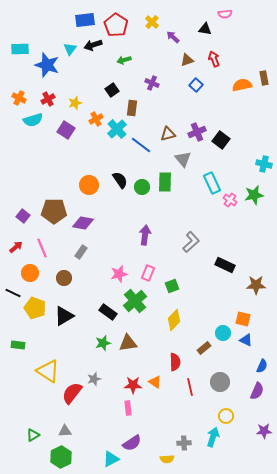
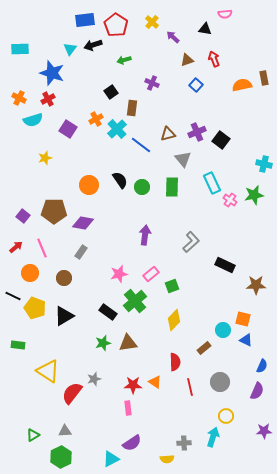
blue star at (47, 65): moved 5 px right, 8 px down
black square at (112, 90): moved 1 px left, 2 px down
yellow star at (75, 103): moved 30 px left, 55 px down
purple square at (66, 130): moved 2 px right, 1 px up
green rectangle at (165, 182): moved 7 px right, 5 px down
pink rectangle at (148, 273): moved 3 px right, 1 px down; rotated 28 degrees clockwise
black line at (13, 293): moved 3 px down
cyan circle at (223, 333): moved 3 px up
